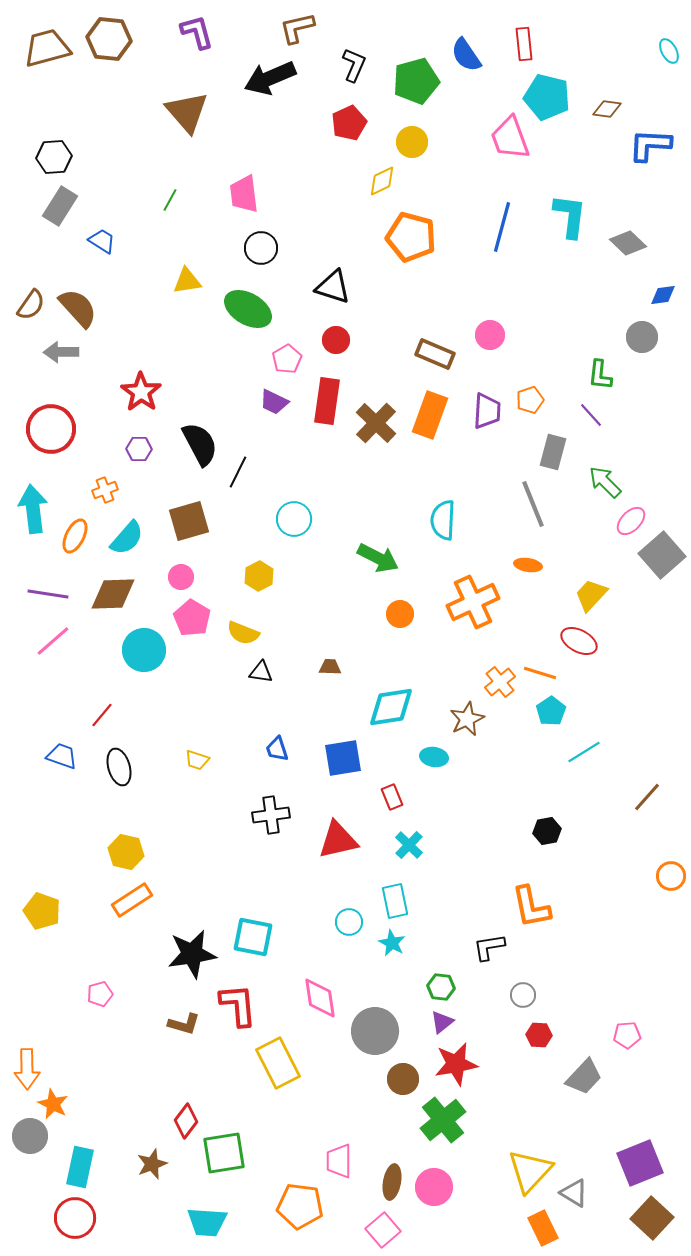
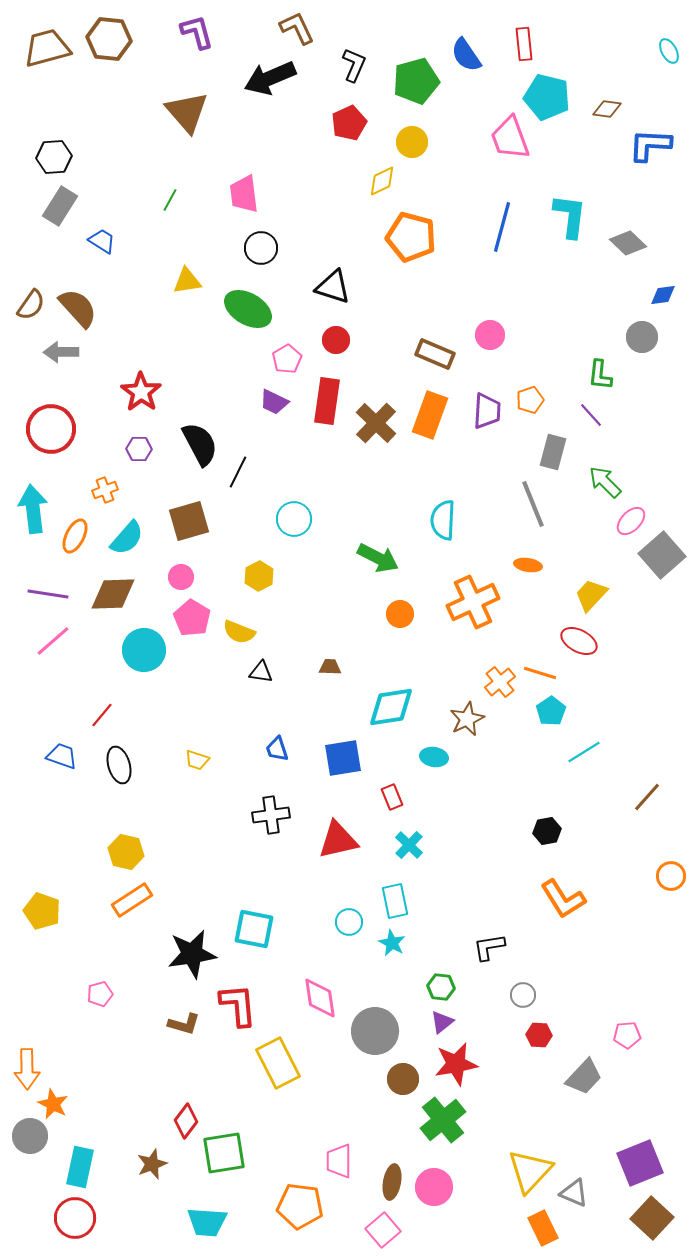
brown L-shape at (297, 28): rotated 78 degrees clockwise
yellow semicircle at (243, 633): moved 4 px left, 1 px up
black ellipse at (119, 767): moved 2 px up
orange L-shape at (531, 907): moved 32 px right, 8 px up; rotated 21 degrees counterclockwise
cyan square at (253, 937): moved 1 px right, 8 px up
gray triangle at (574, 1193): rotated 8 degrees counterclockwise
